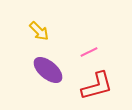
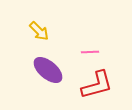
pink line: moved 1 px right; rotated 24 degrees clockwise
red L-shape: moved 1 px up
